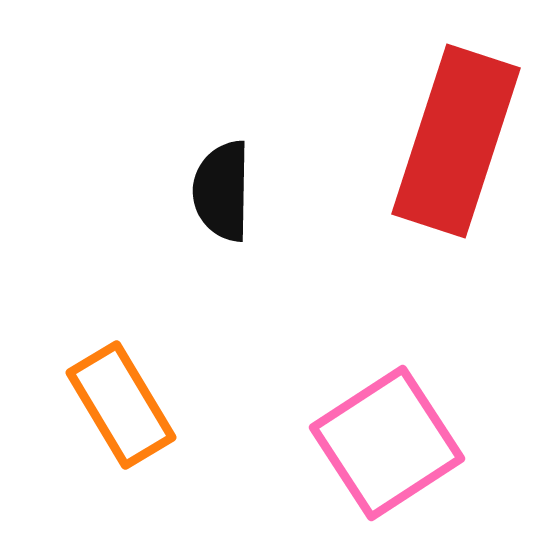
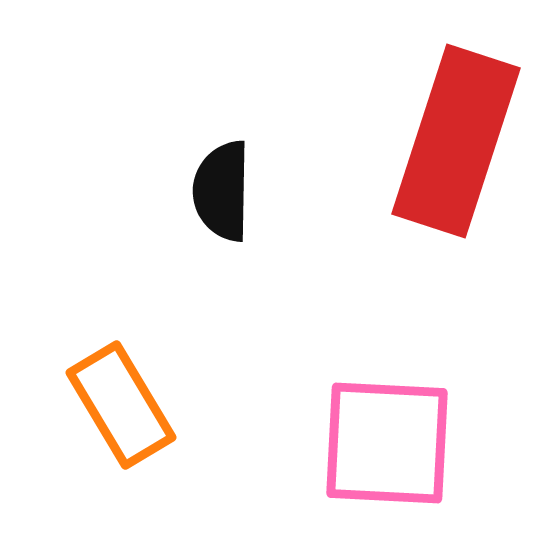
pink square: rotated 36 degrees clockwise
